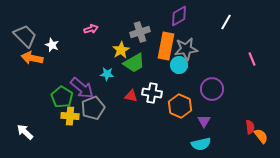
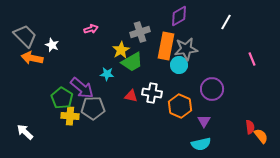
green trapezoid: moved 2 px left, 1 px up
green pentagon: moved 1 px down
gray pentagon: rotated 20 degrees clockwise
